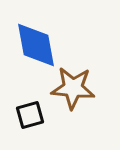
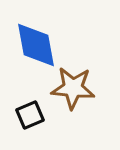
black square: rotated 8 degrees counterclockwise
